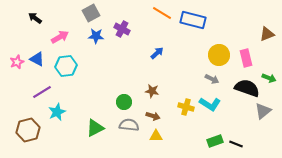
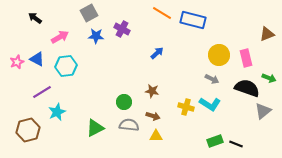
gray square: moved 2 px left
